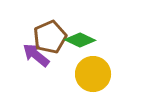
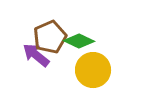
green diamond: moved 1 px left, 1 px down
yellow circle: moved 4 px up
